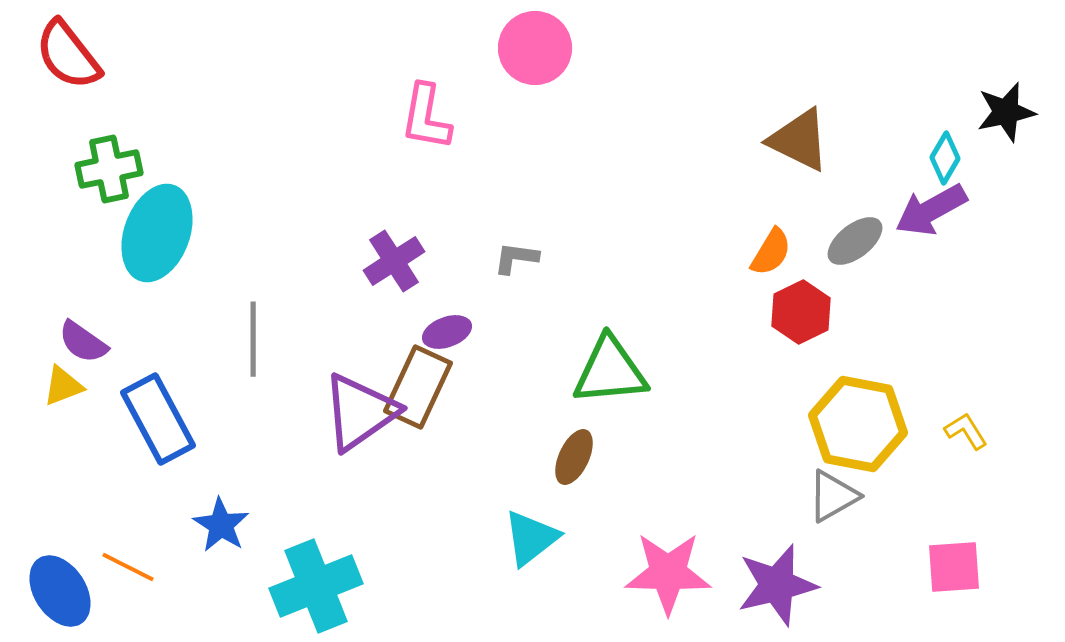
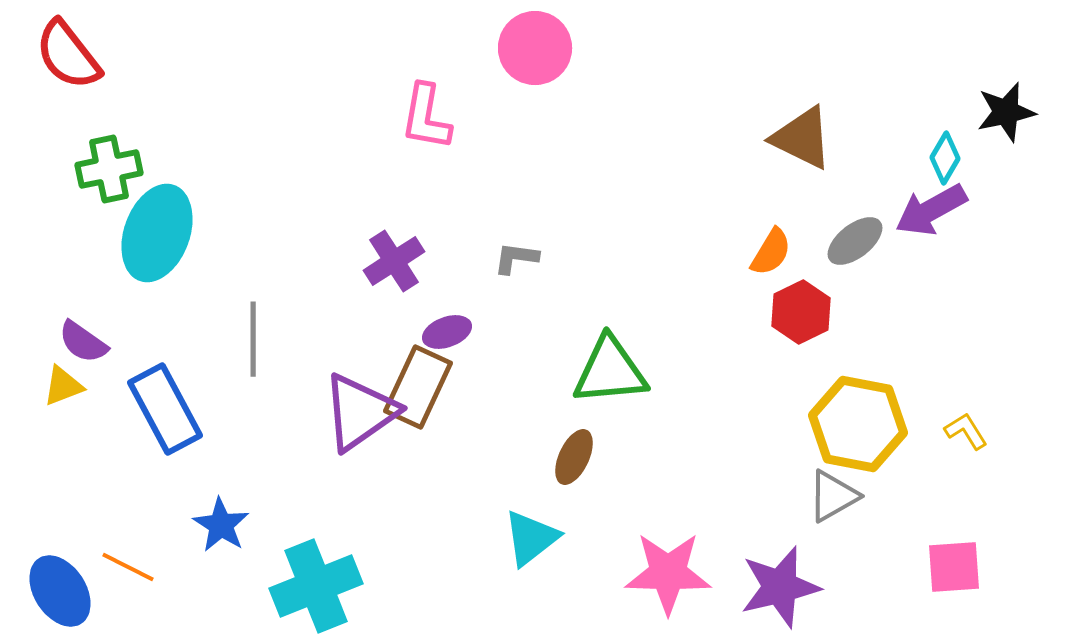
brown triangle: moved 3 px right, 2 px up
blue rectangle: moved 7 px right, 10 px up
purple star: moved 3 px right, 2 px down
